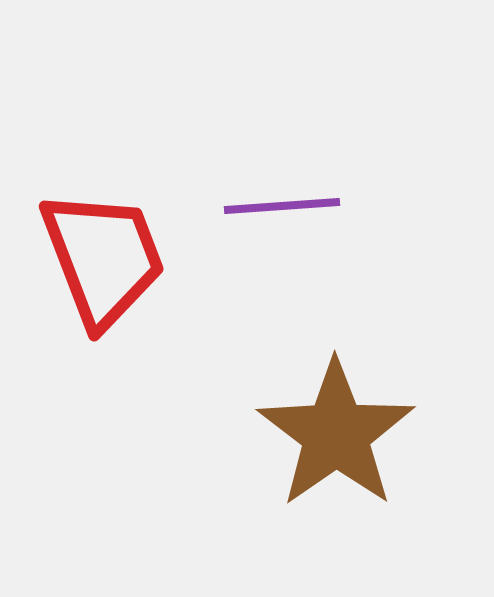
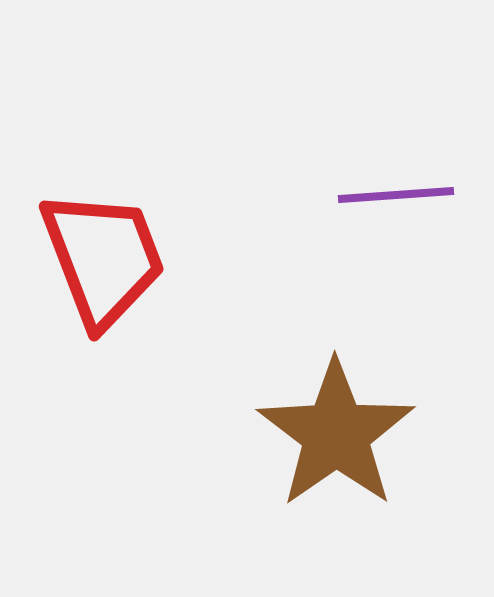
purple line: moved 114 px right, 11 px up
